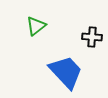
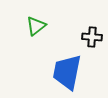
blue trapezoid: moved 1 px right; rotated 126 degrees counterclockwise
